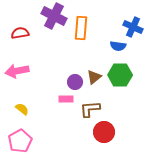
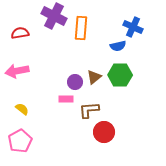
blue semicircle: rotated 21 degrees counterclockwise
brown L-shape: moved 1 px left, 1 px down
